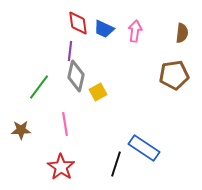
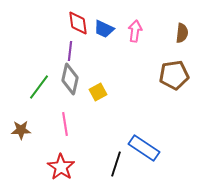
gray diamond: moved 6 px left, 3 px down
